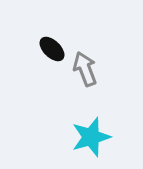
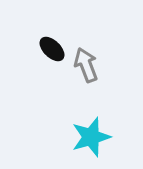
gray arrow: moved 1 px right, 4 px up
